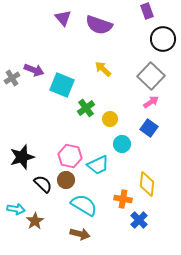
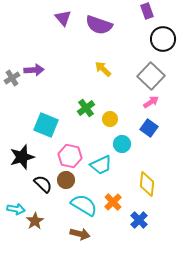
purple arrow: rotated 24 degrees counterclockwise
cyan square: moved 16 px left, 40 px down
cyan trapezoid: moved 3 px right
orange cross: moved 10 px left, 3 px down; rotated 36 degrees clockwise
